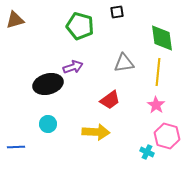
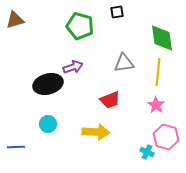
red trapezoid: rotated 15 degrees clockwise
pink hexagon: moved 1 px left, 1 px down
